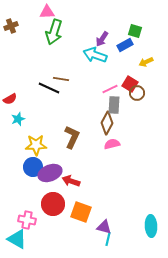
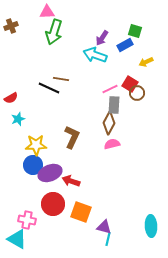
purple arrow: moved 1 px up
red semicircle: moved 1 px right, 1 px up
brown diamond: moved 2 px right
blue circle: moved 2 px up
